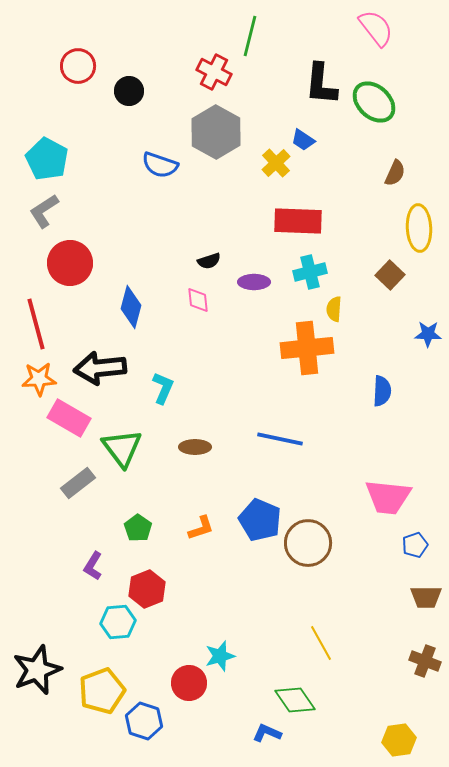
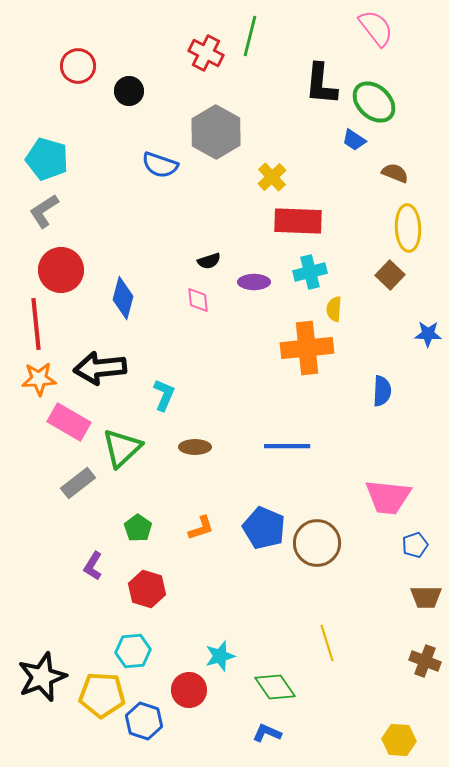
red cross at (214, 72): moved 8 px left, 19 px up
blue trapezoid at (303, 140): moved 51 px right
cyan pentagon at (47, 159): rotated 12 degrees counterclockwise
yellow cross at (276, 163): moved 4 px left, 14 px down
brown semicircle at (395, 173): rotated 92 degrees counterclockwise
yellow ellipse at (419, 228): moved 11 px left
red circle at (70, 263): moved 9 px left, 7 px down
blue diamond at (131, 307): moved 8 px left, 9 px up
red line at (36, 324): rotated 9 degrees clockwise
cyan L-shape at (163, 388): moved 1 px right, 7 px down
pink rectangle at (69, 418): moved 4 px down
blue line at (280, 439): moved 7 px right, 7 px down; rotated 12 degrees counterclockwise
green triangle at (122, 448): rotated 24 degrees clockwise
blue pentagon at (260, 520): moved 4 px right, 8 px down
brown circle at (308, 543): moved 9 px right
red hexagon at (147, 589): rotated 21 degrees counterclockwise
cyan hexagon at (118, 622): moved 15 px right, 29 px down
yellow line at (321, 643): moved 6 px right; rotated 12 degrees clockwise
black star at (37, 670): moved 5 px right, 7 px down
red circle at (189, 683): moved 7 px down
yellow pentagon at (102, 691): moved 4 px down; rotated 24 degrees clockwise
green diamond at (295, 700): moved 20 px left, 13 px up
yellow hexagon at (399, 740): rotated 12 degrees clockwise
